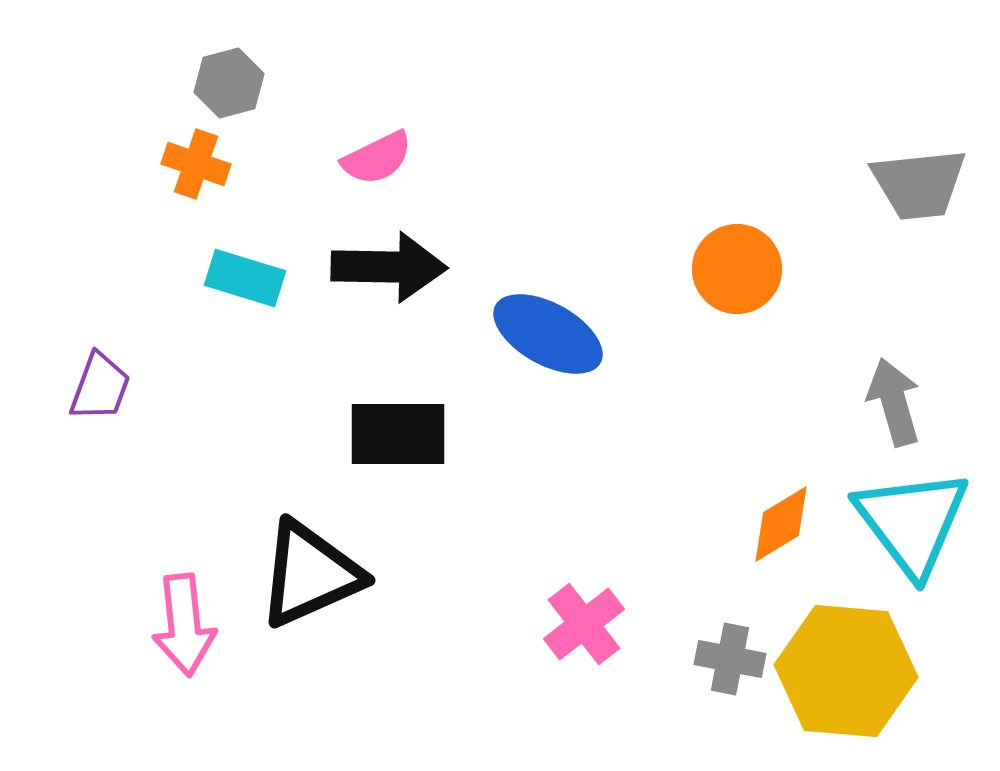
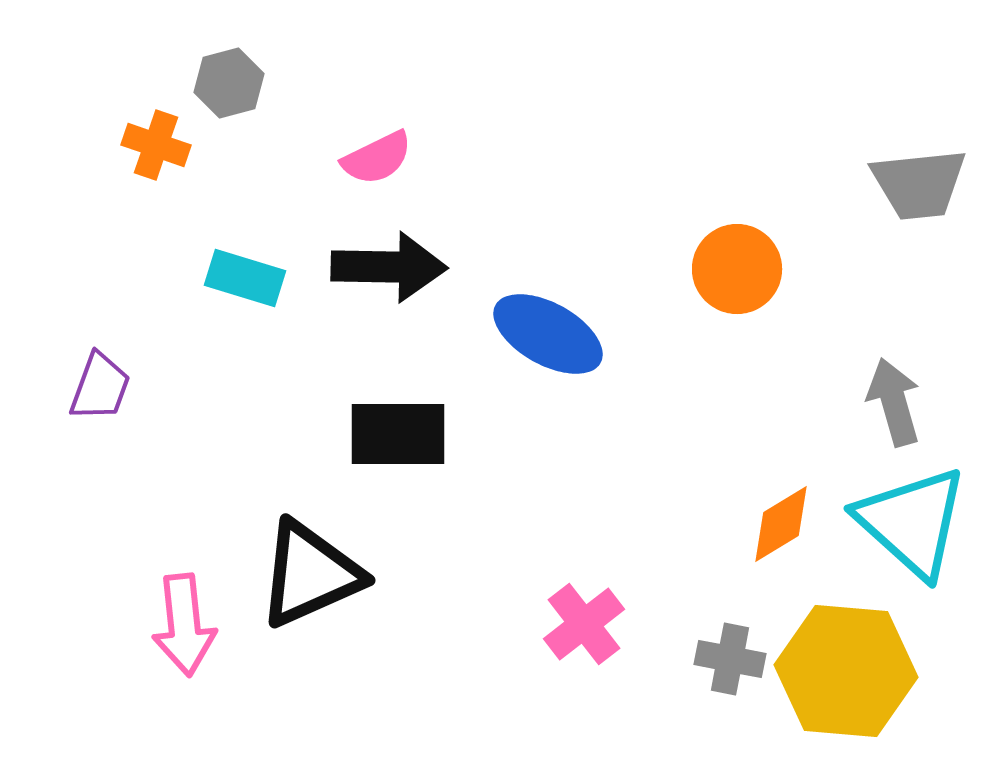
orange cross: moved 40 px left, 19 px up
cyan triangle: rotated 11 degrees counterclockwise
